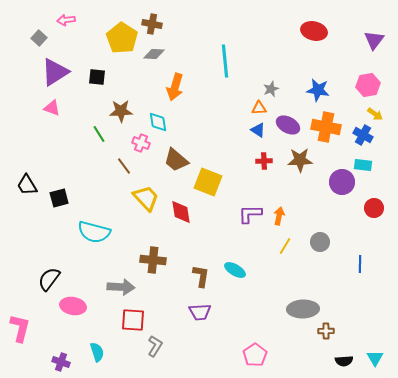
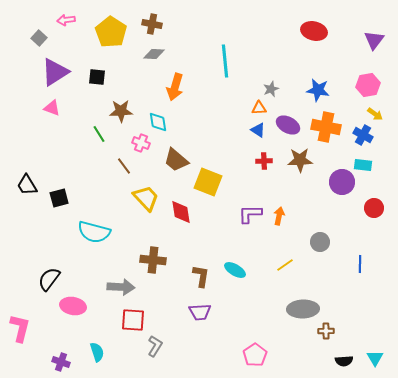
yellow pentagon at (122, 38): moved 11 px left, 6 px up
yellow line at (285, 246): moved 19 px down; rotated 24 degrees clockwise
